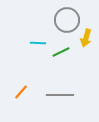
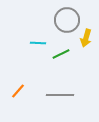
green line: moved 2 px down
orange line: moved 3 px left, 1 px up
